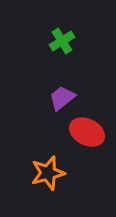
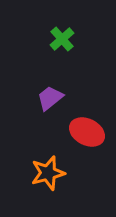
green cross: moved 2 px up; rotated 10 degrees counterclockwise
purple trapezoid: moved 12 px left
